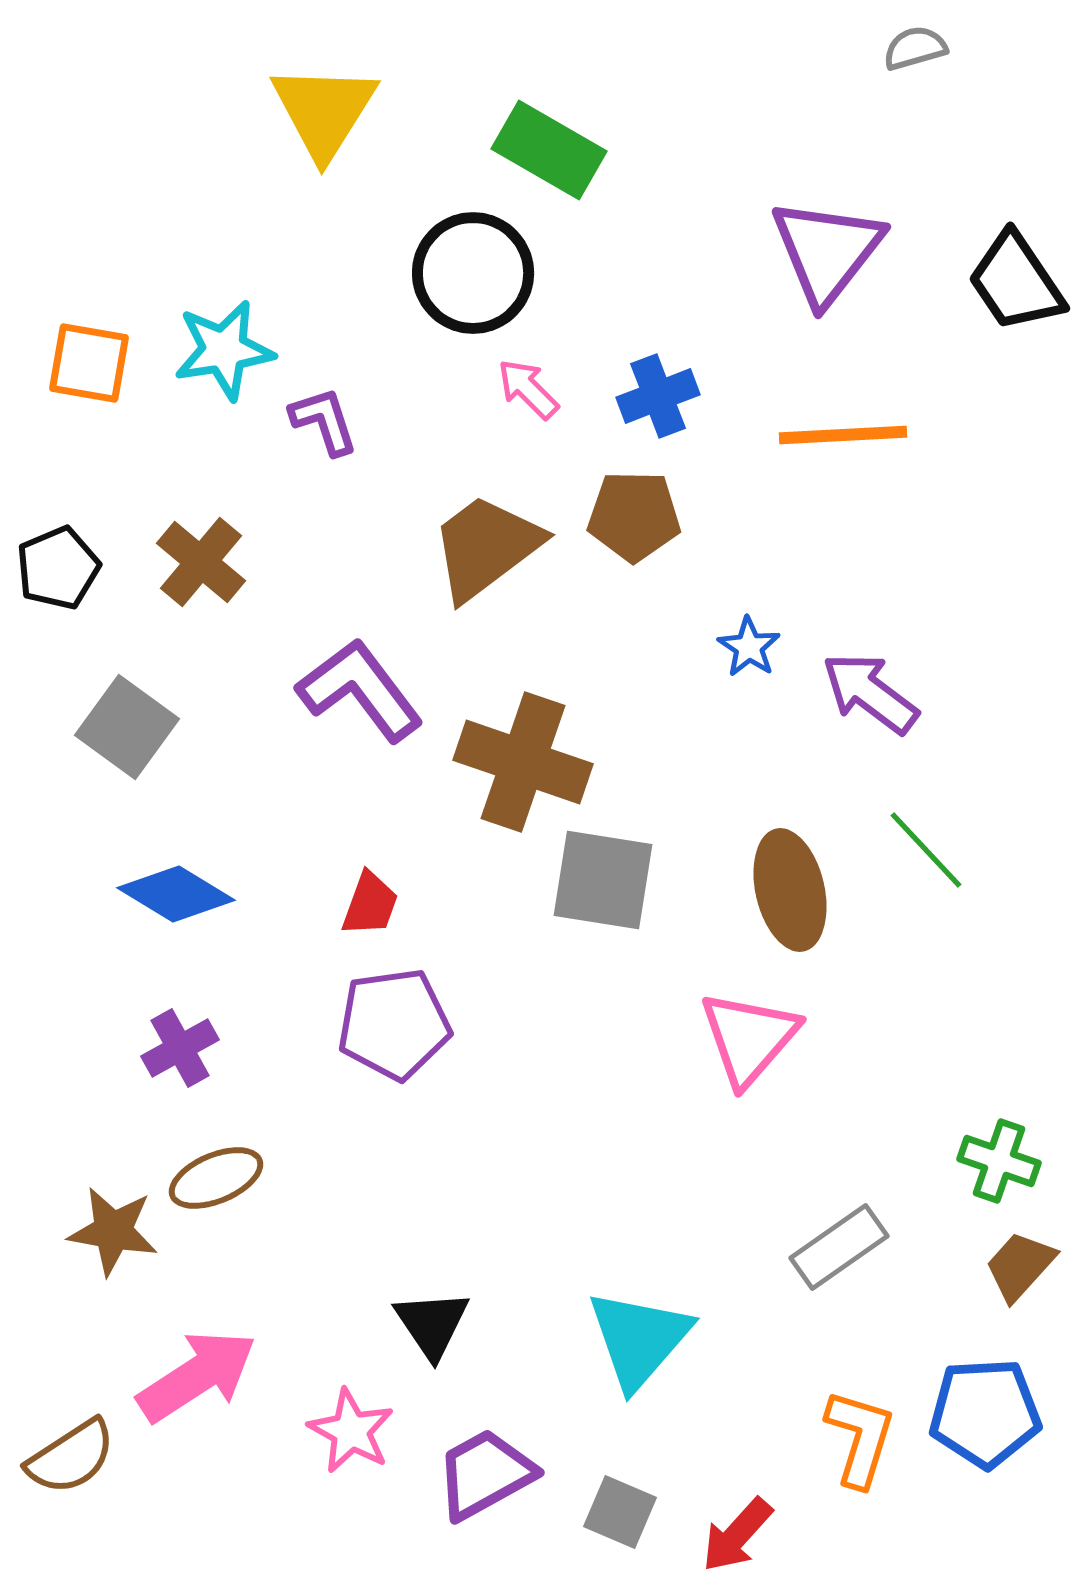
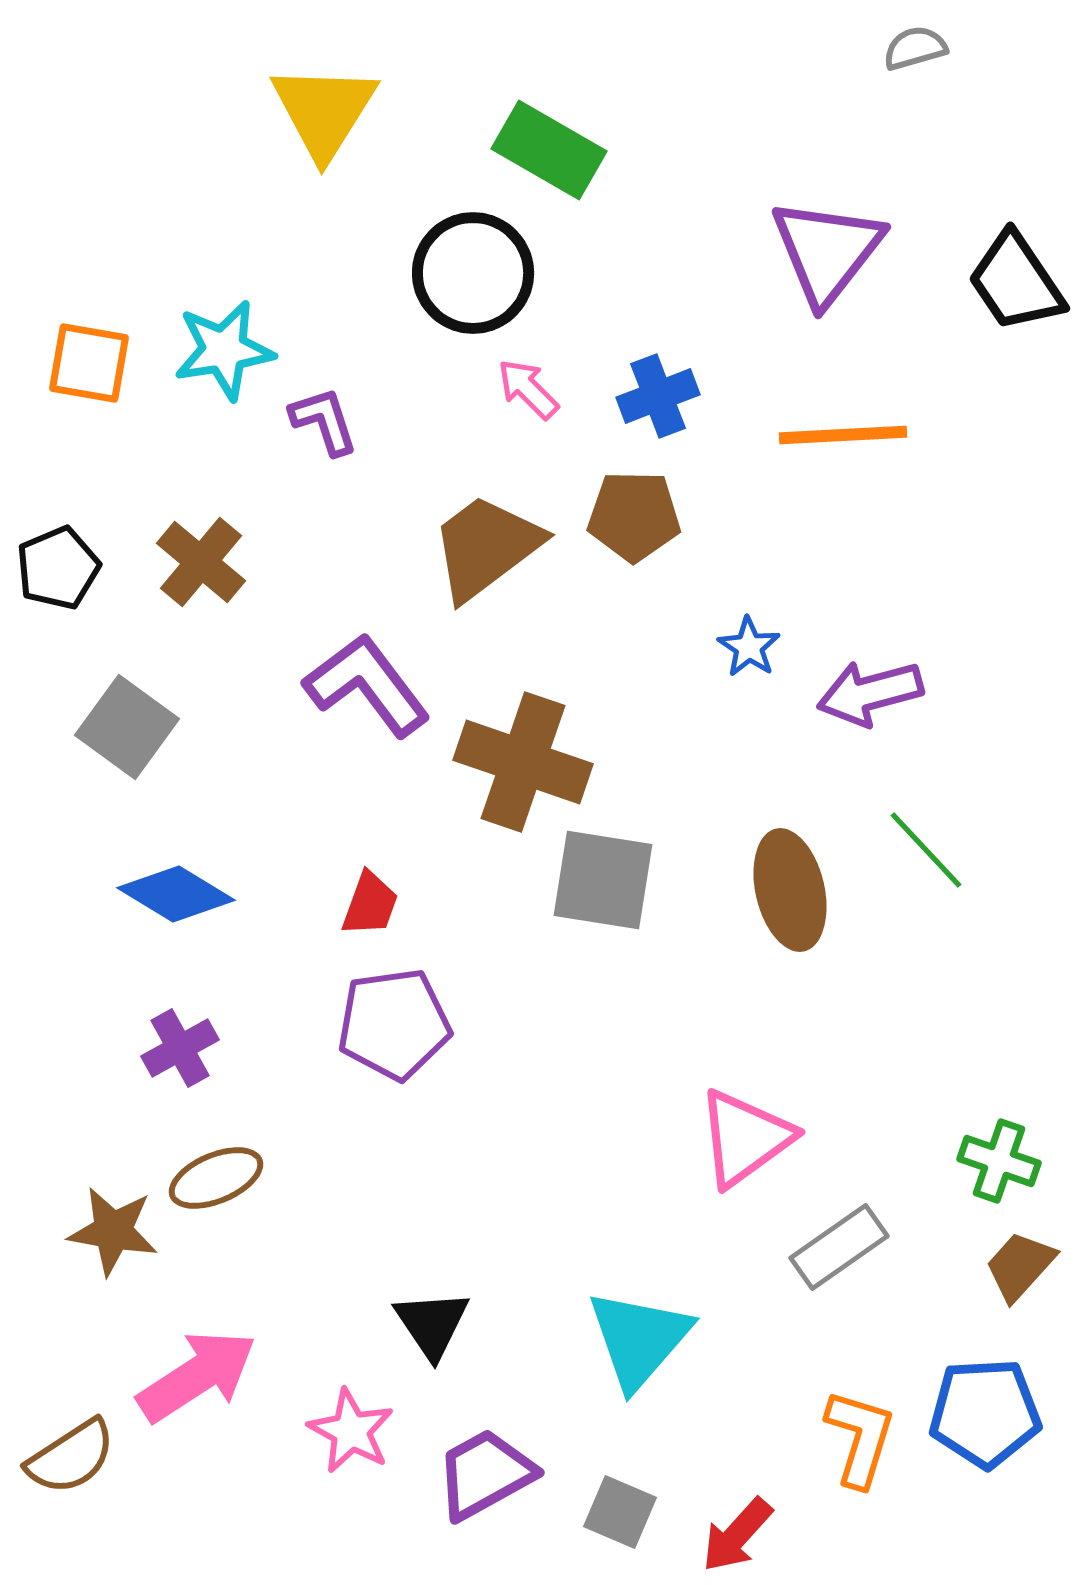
purple L-shape at (360, 690): moved 7 px right, 5 px up
purple arrow at (870, 693): rotated 52 degrees counterclockwise
pink triangle at (749, 1038): moved 4 px left, 100 px down; rotated 13 degrees clockwise
